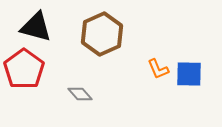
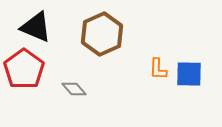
black triangle: rotated 8 degrees clockwise
orange L-shape: rotated 25 degrees clockwise
gray diamond: moved 6 px left, 5 px up
